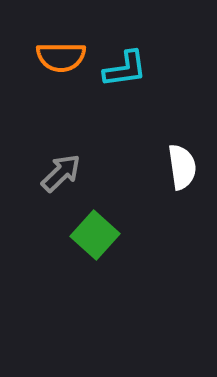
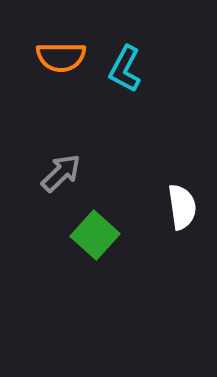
cyan L-shape: rotated 126 degrees clockwise
white semicircle: moved 40 px down
